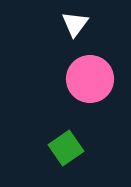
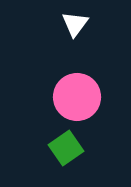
pink circle: moved 13 px left, 18 px down
